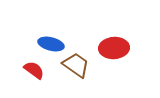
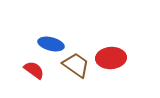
red ellipse: moved 3 px left, 10 px down
